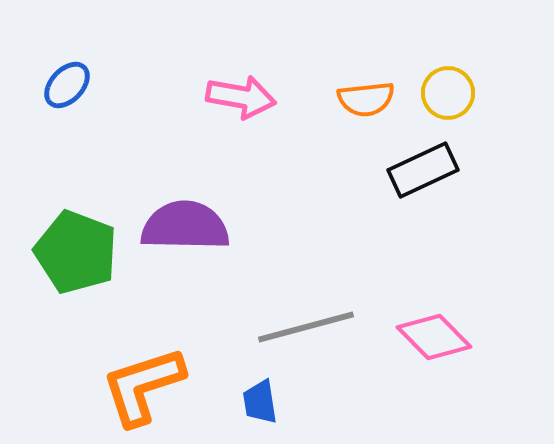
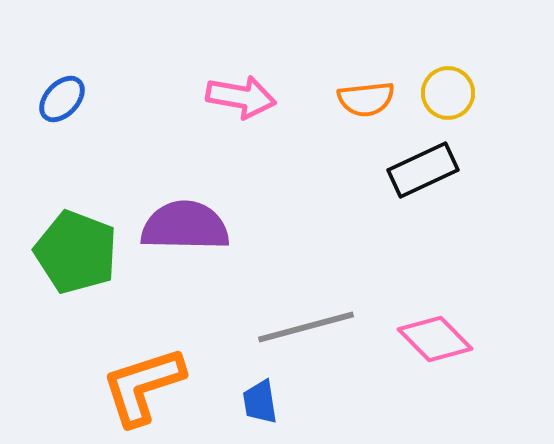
blue ellipse: moved 5 px left, 14 px down
pink diamond: moved 1 px right, 2 px down
